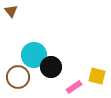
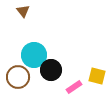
brown triangle: moved 12 px right
black circle: moved 3 px down
